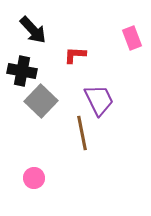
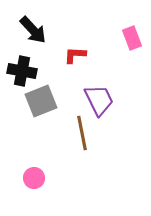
gray square: rotated 24 degrees clockwise
